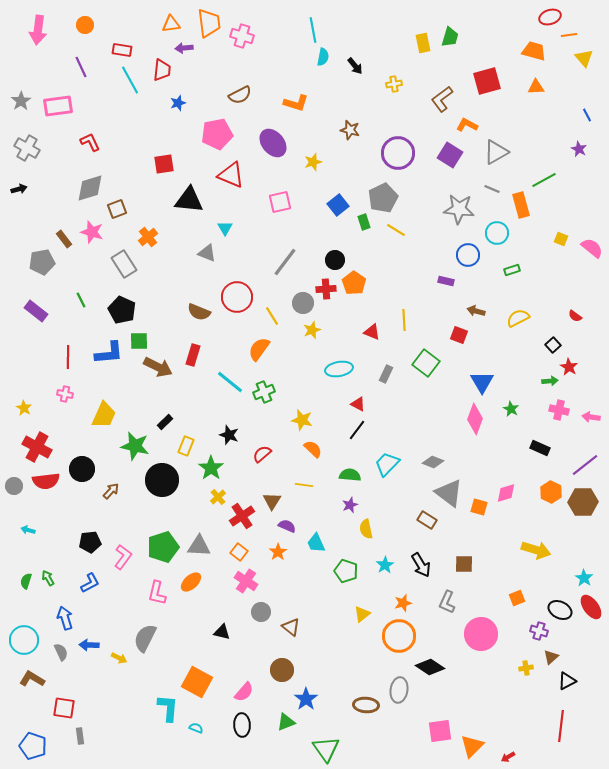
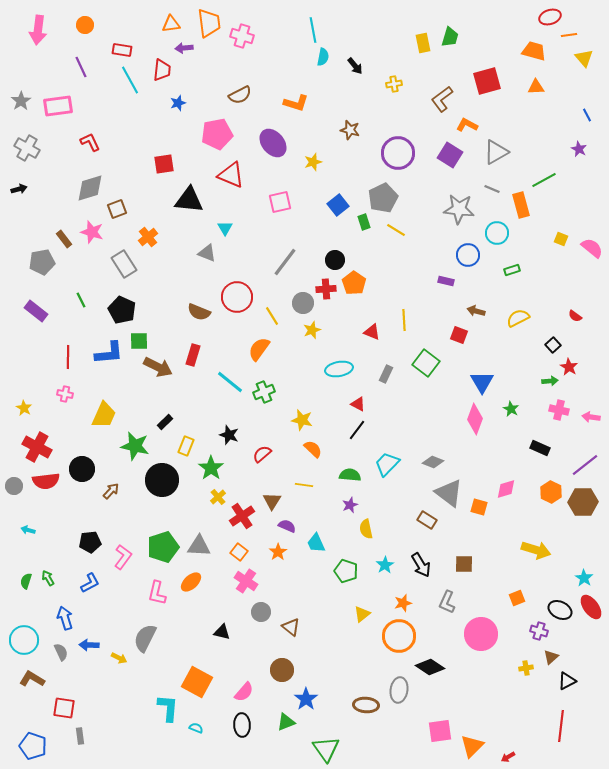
pink diamond at (506, 493): moved 4 px up
